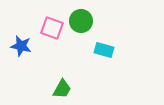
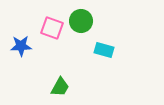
blue star: rotated 15 degrees counterclockwise
green trapezoid: moved 2 px left, 2 px up
